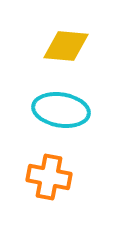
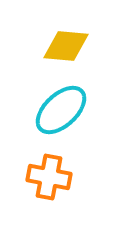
cyan ellipse: rotated 52 degrees counterclockwise
